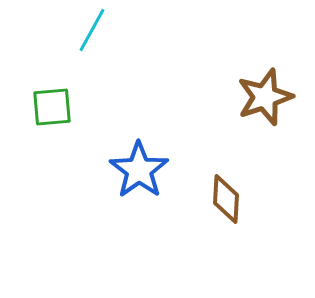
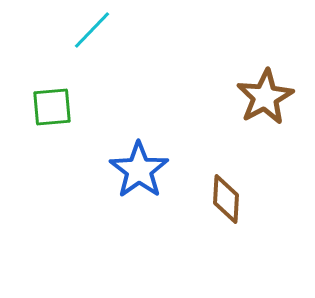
cyan line: rotated 15 degrees clockwise
brown star: rotated 10 degrees counterclockwise
